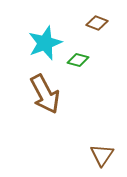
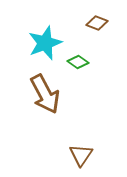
green diamond: moved 2 px down; rotated 20 degrees clockwise
brown triangle: moved 21 px left
